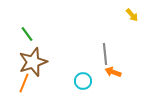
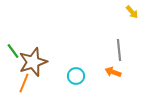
yellow arrow: moved 3 px up
green line: moved 14 px left, 17 px down
gray line: moved 14 px right, 4 px up
cyan circle: moved 7 px left, 5 px up
